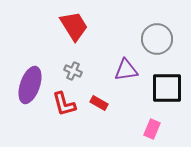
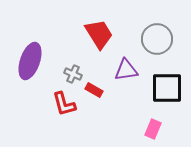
red trapezoid: moved 25 px right, 8 px down
gray cross: moved 3 px down
purple ellipse: moved 24 px up
red rectangle: moved 5 px left, 13 px up
pink rectangle: moved 1 px right
